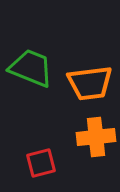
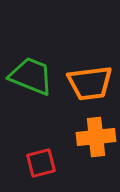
green trapezoid: moved 8 px down
